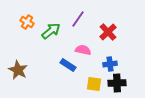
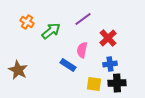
purple line: moved 5 px right; rotated 18 degrees clockwise
red cross: moved 6 px down
pink semicircle: moved 1 px left; rotated 91 degrees counterclockwise
